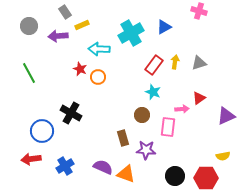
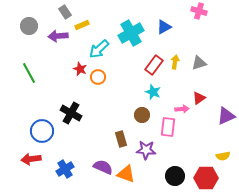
cyan arrow: rotated 45 degrees counterclockwise
brown rectangle: moved 2 px left, 1 px down
blue cross: moved 3 px down
